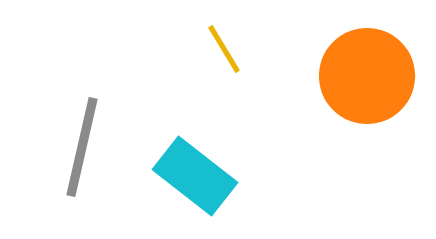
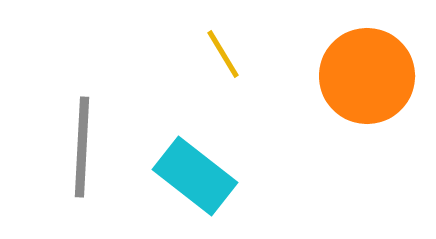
yellow line: moved 1 px left, 5 px down
gray line: rotated 10 degrees counterclockwise
